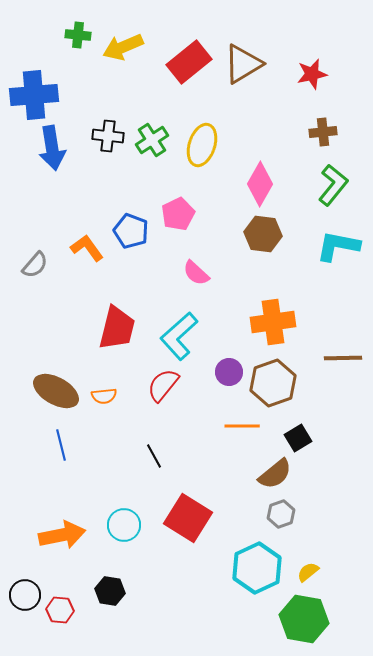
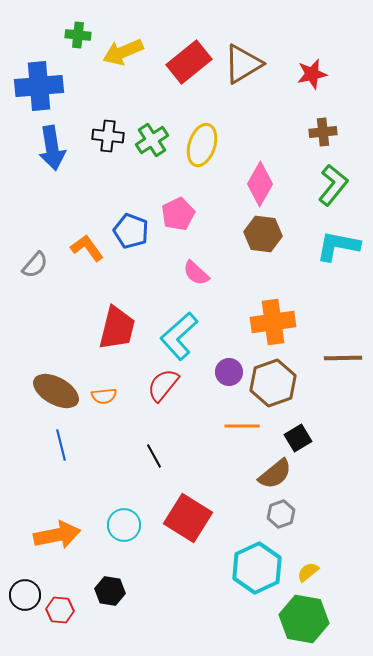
yellow arrow at (123, 47): moved 5 px down
blue cross at (34, 95): moved 5 px right, 9 px up
orange arrow at (62, 535): moved 5 px left
